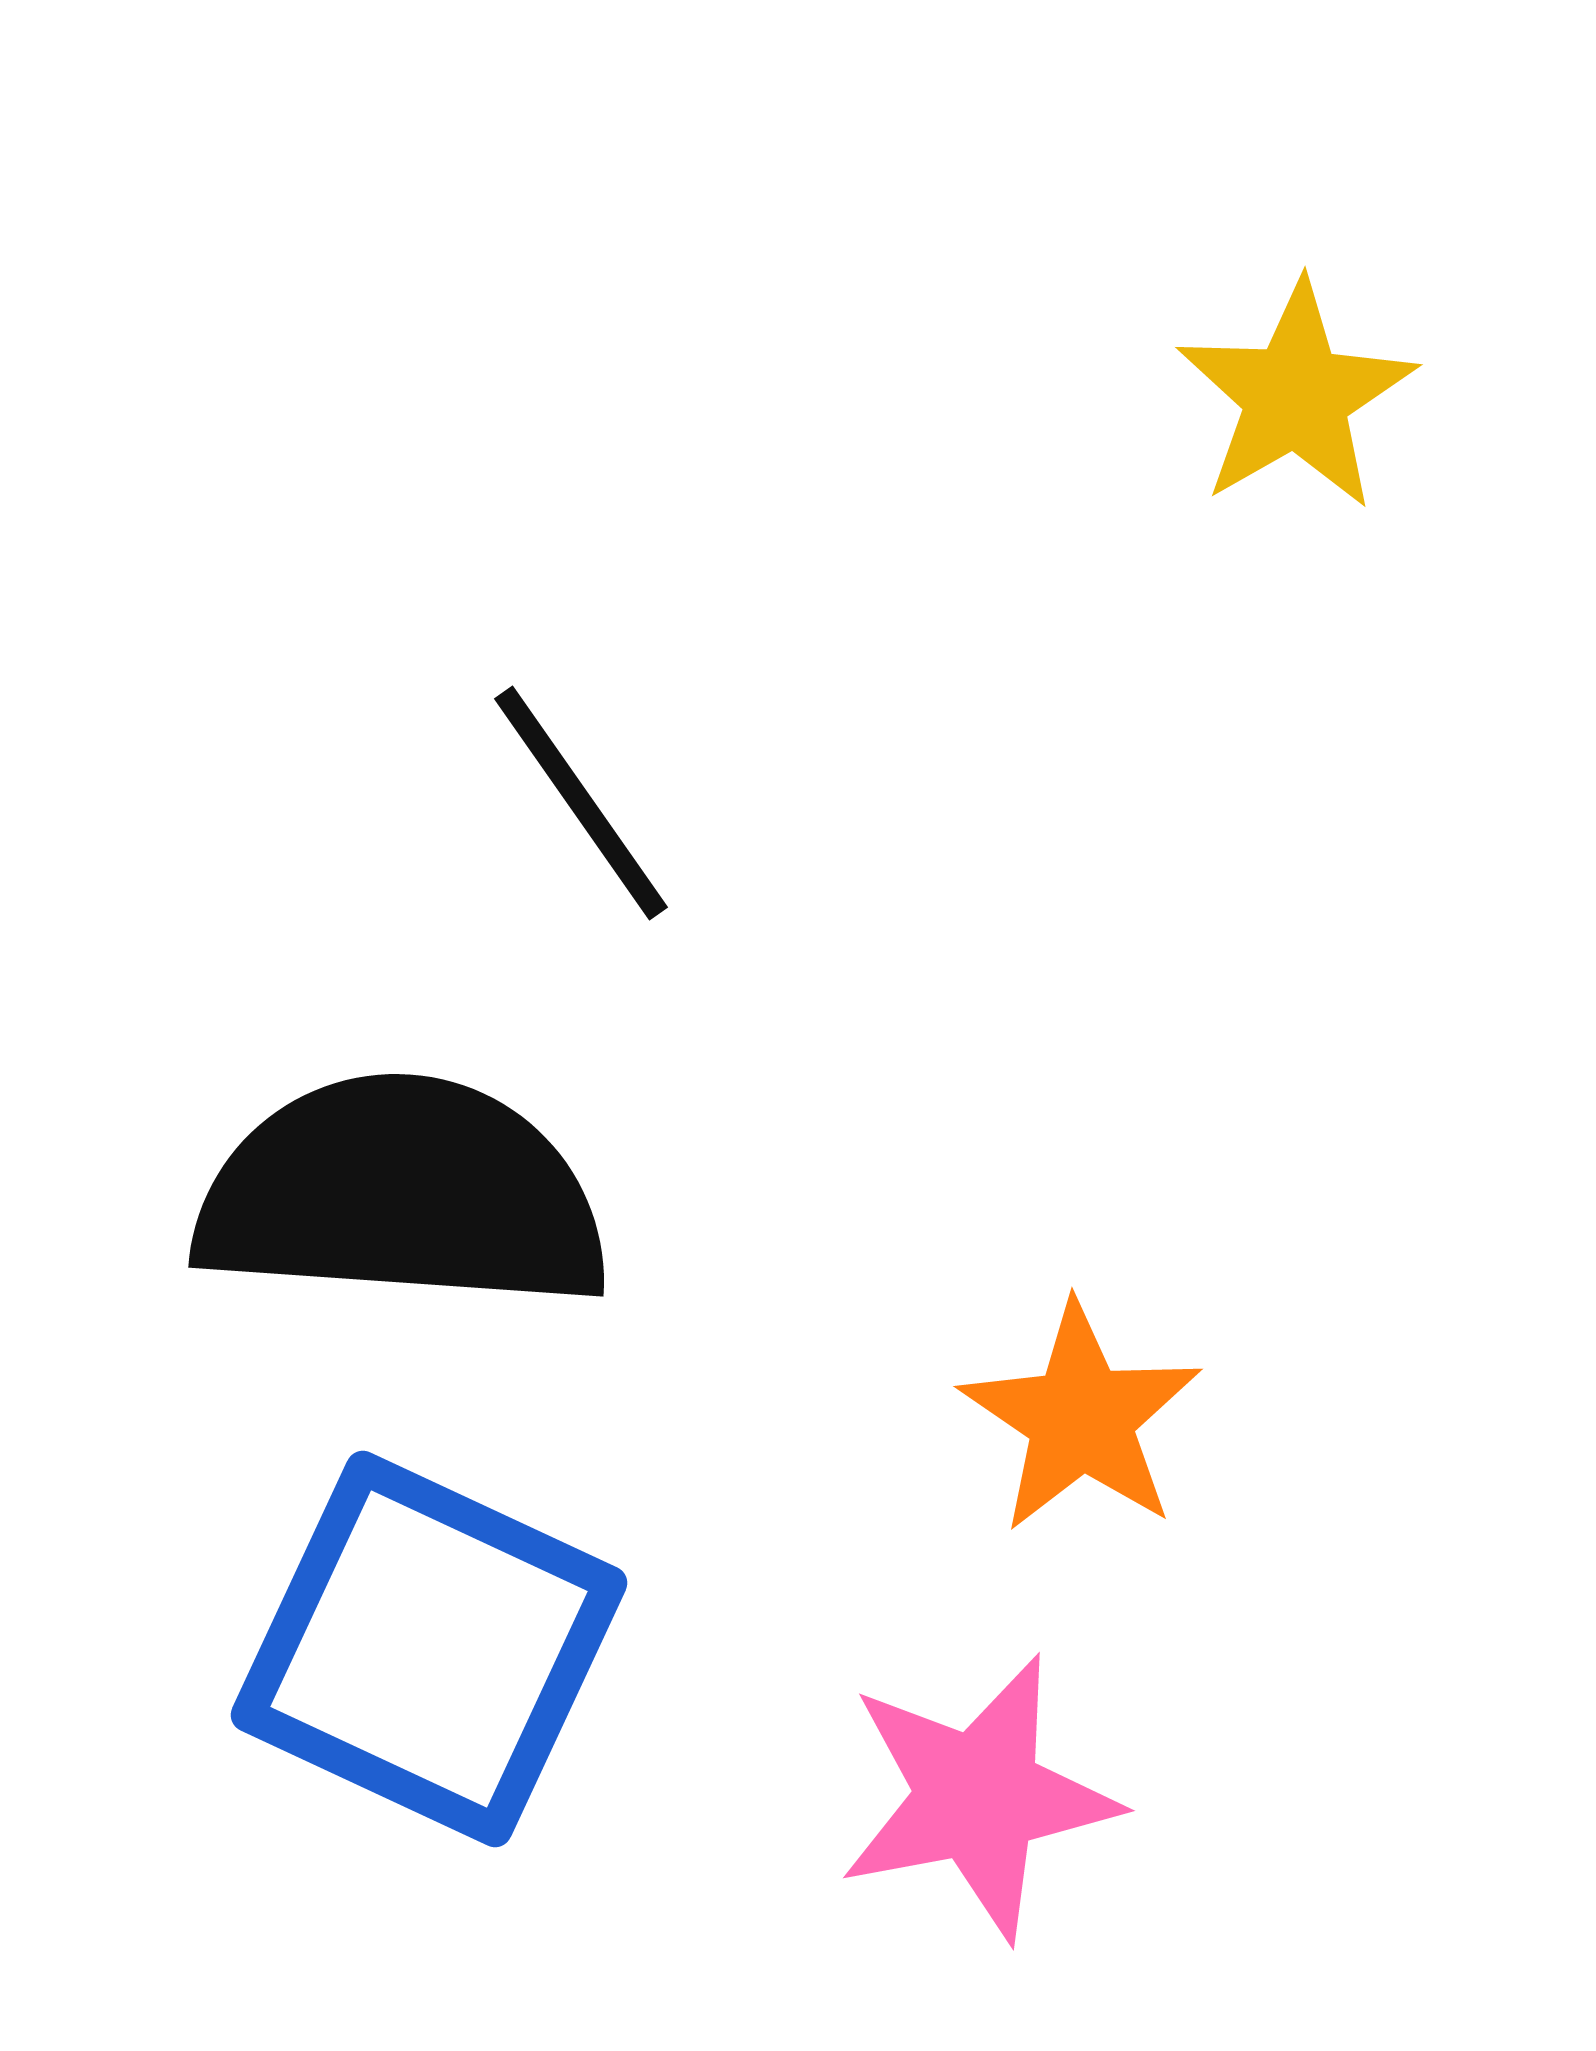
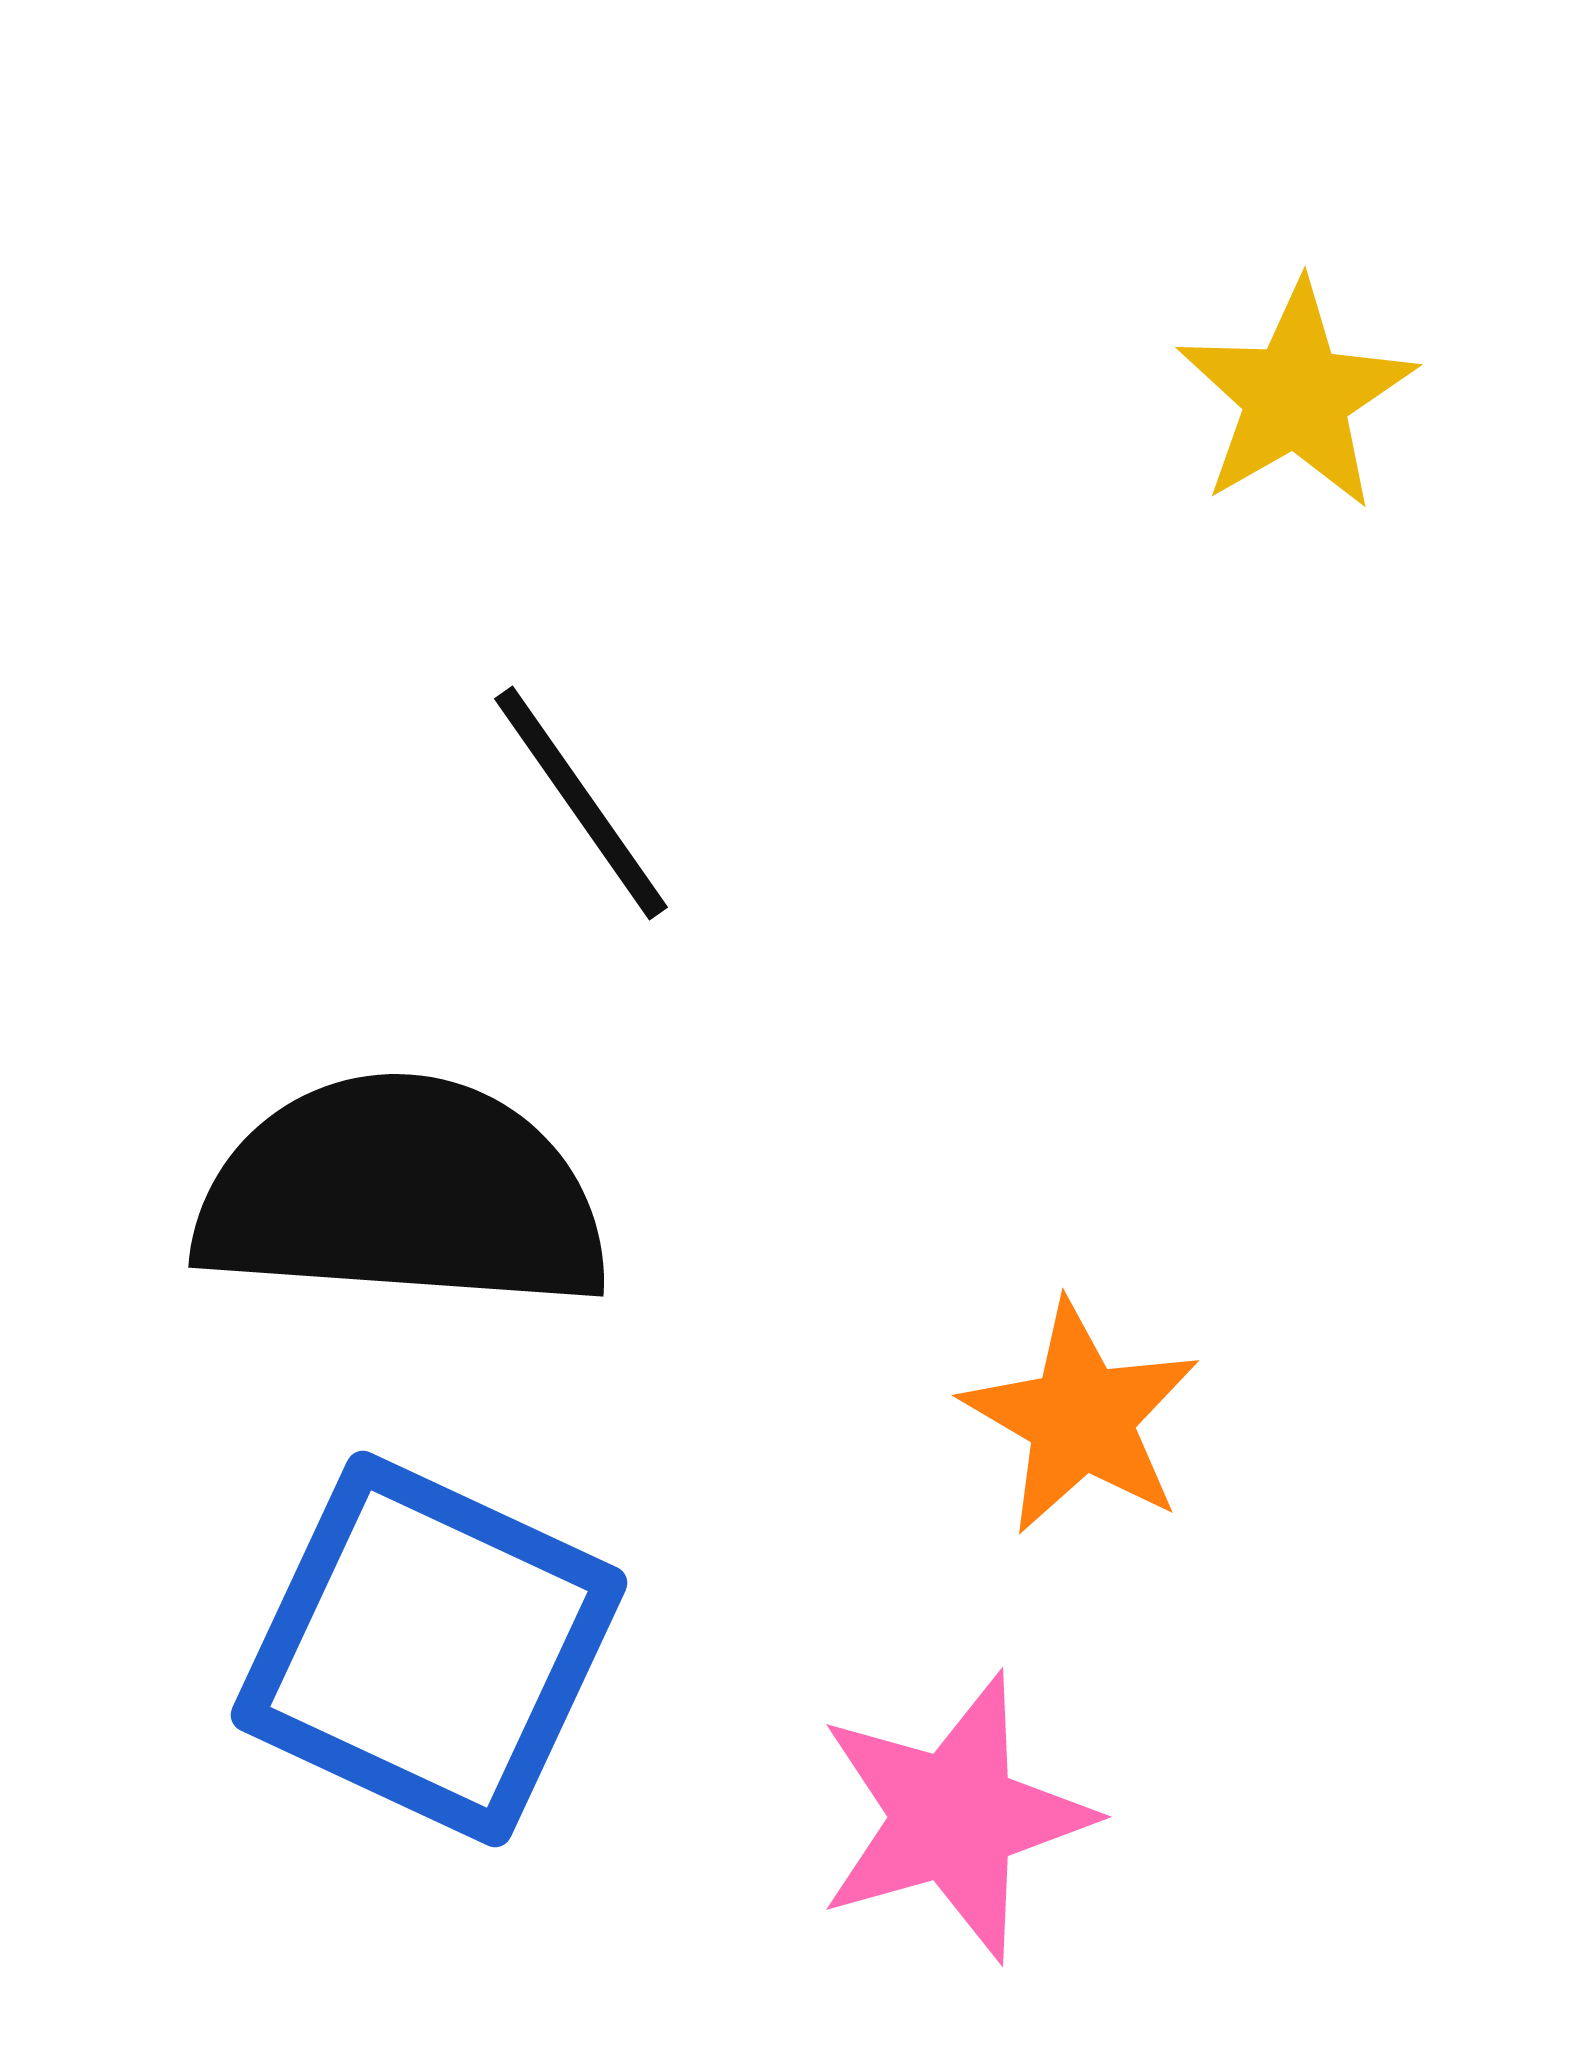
orange star: rotated 4 degrees counterclockwise
pink star: moved 24 px left, 20 px down; rotated 5 degrees counterclockwise
